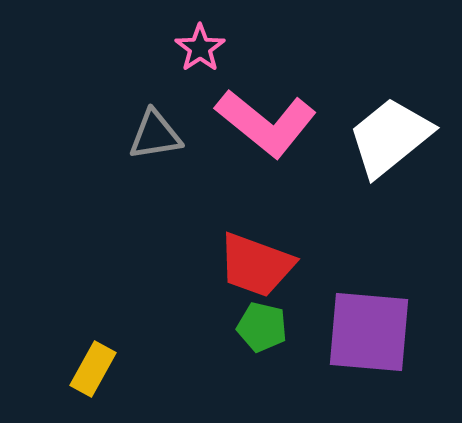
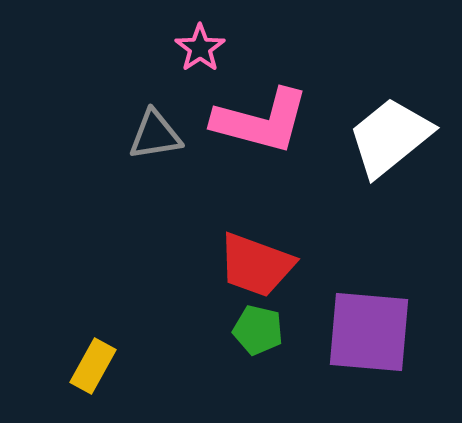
pink L-shape: moved 5 px left, 2 px up; rotated 24 degrees counterclockwise
green pentagon: moved 4 px left, 3 px down
yellow rectangle: moved 3 px up
